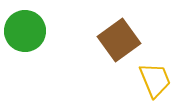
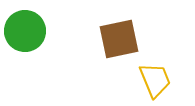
brown square: moved 1 px up; rotated 24 degrees clockwise
